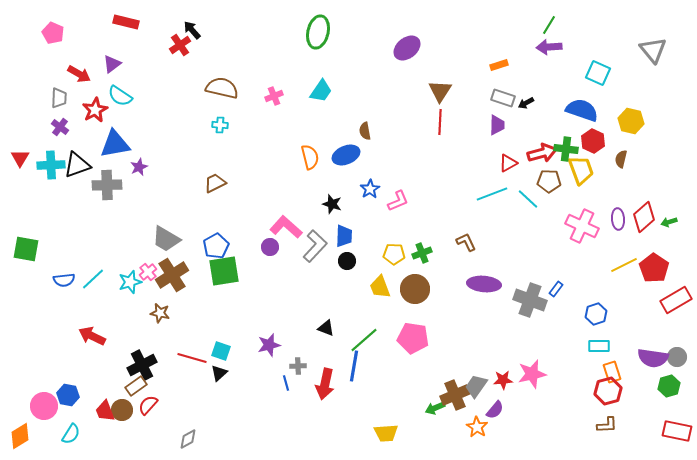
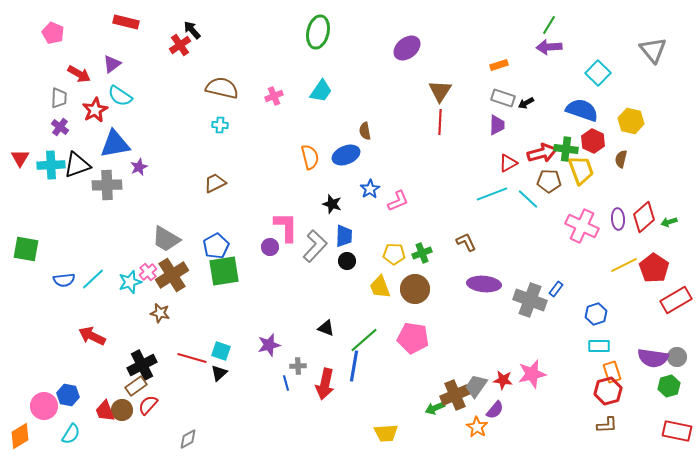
cyan square at (598, 73): rotated 20 degrees clockwise
pink L-shape at (286, 227): rotated 48 degrees clockwise
red star at (503, 380): rotated 12 degrees clockwise
